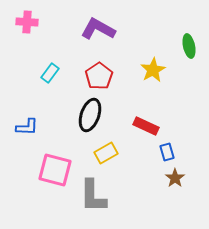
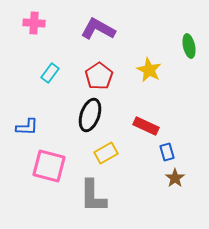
pink cross: moved 7 px right, 1 px down
yellow star: moved 4 px left; rotated 15 degrees counterclockwise
pink square: moved 6 px left, 4 px up
